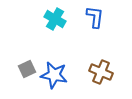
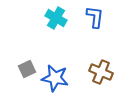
cyan cross: moved 1 px right, 1 px up
blue star: moved 1 px right, 3 px down
